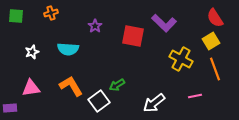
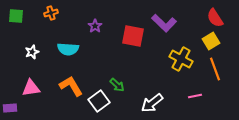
green arrow: rotated 105 degrees counterclockwise
white arrow: moved 2 px left
